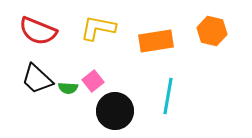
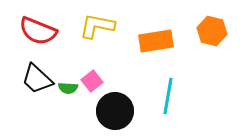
yellow L-shape: moved 1 px left, 2 px up
pink square: moved 1 px left
